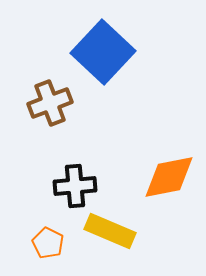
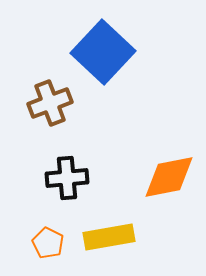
black cross: moved 8 px left, 8 px up
yellow rectangle: moved 1 px left, 6 px down; rotated 33 degrees counterclockwise
